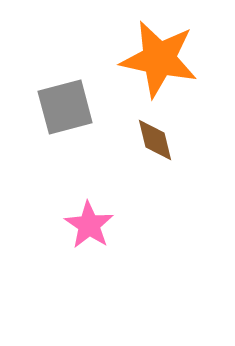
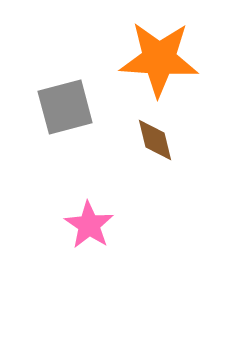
orange star: rotated 8 degrees counterclockwise
